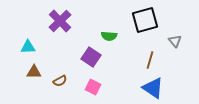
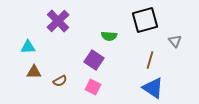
purple cross: moved 2 px left
purple square: moved 3 px right, 3 px down
